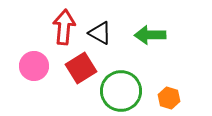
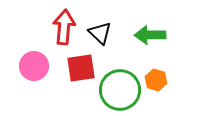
black triangle: rotated 15 degrees clockwise
red square: rotated 24 degrees clockwise
green circle: moved 1 px left, 1 px up
orange hexagon: moved 13 px left, 18 px up
